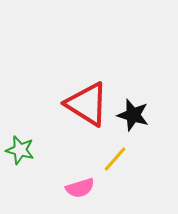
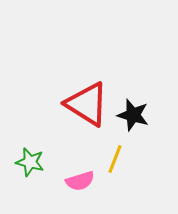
green star: moved 10 px right, 12 px down
yellow line: rotated 20 degrees counterclockwise
pink semicircle: moved 7 px up
